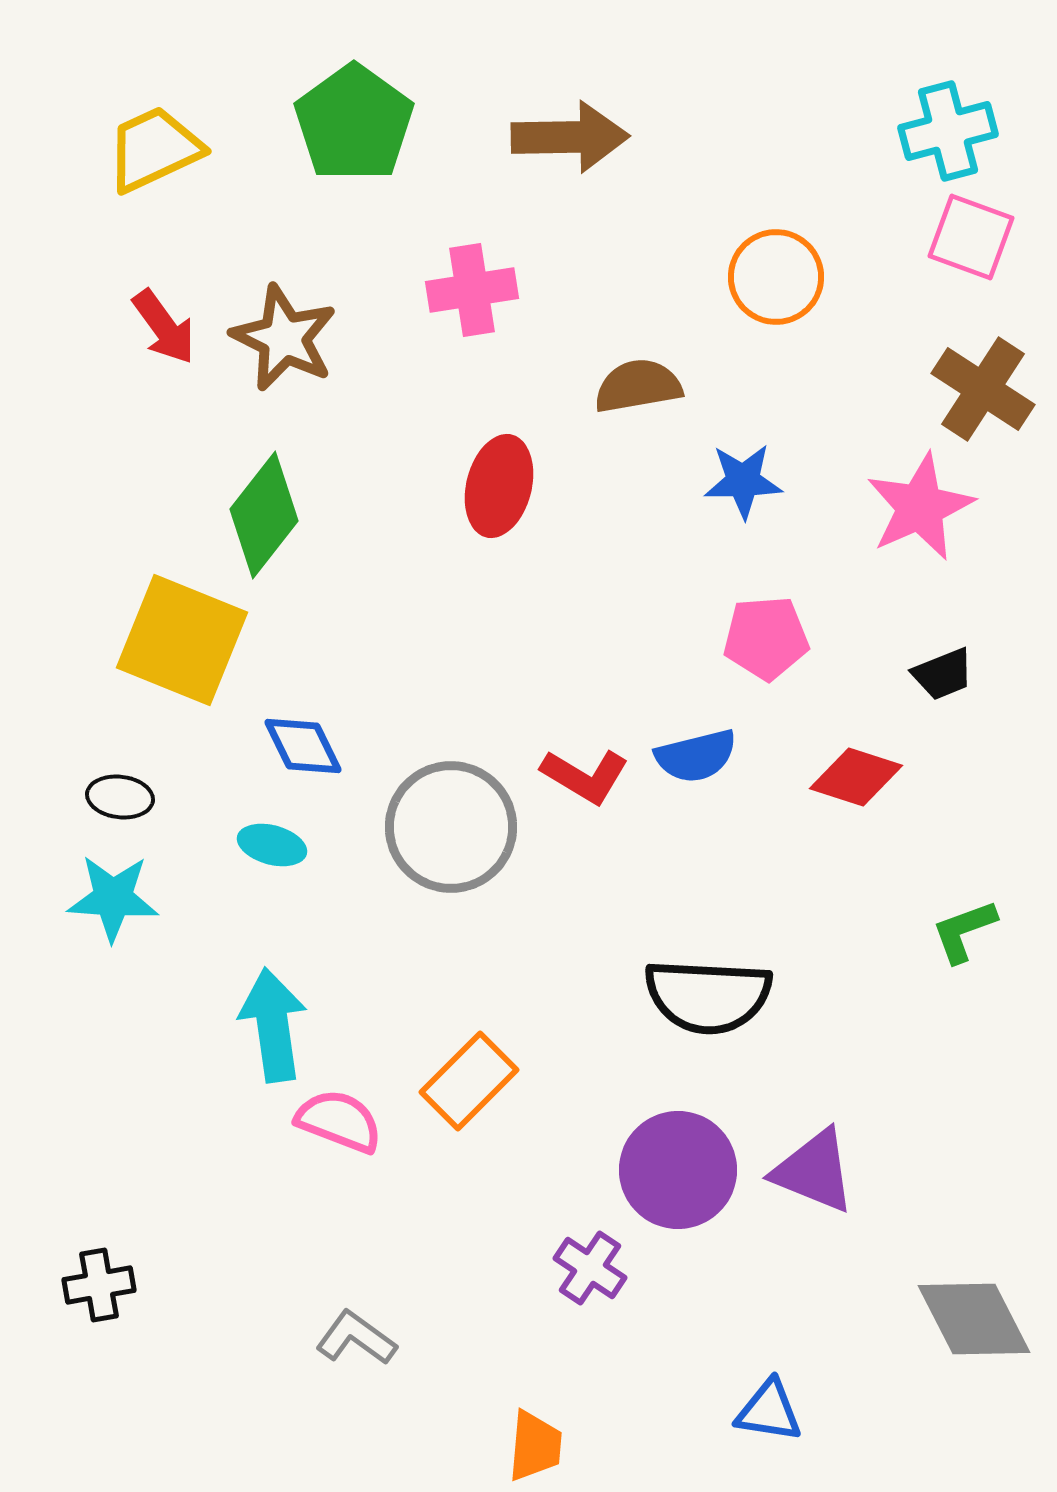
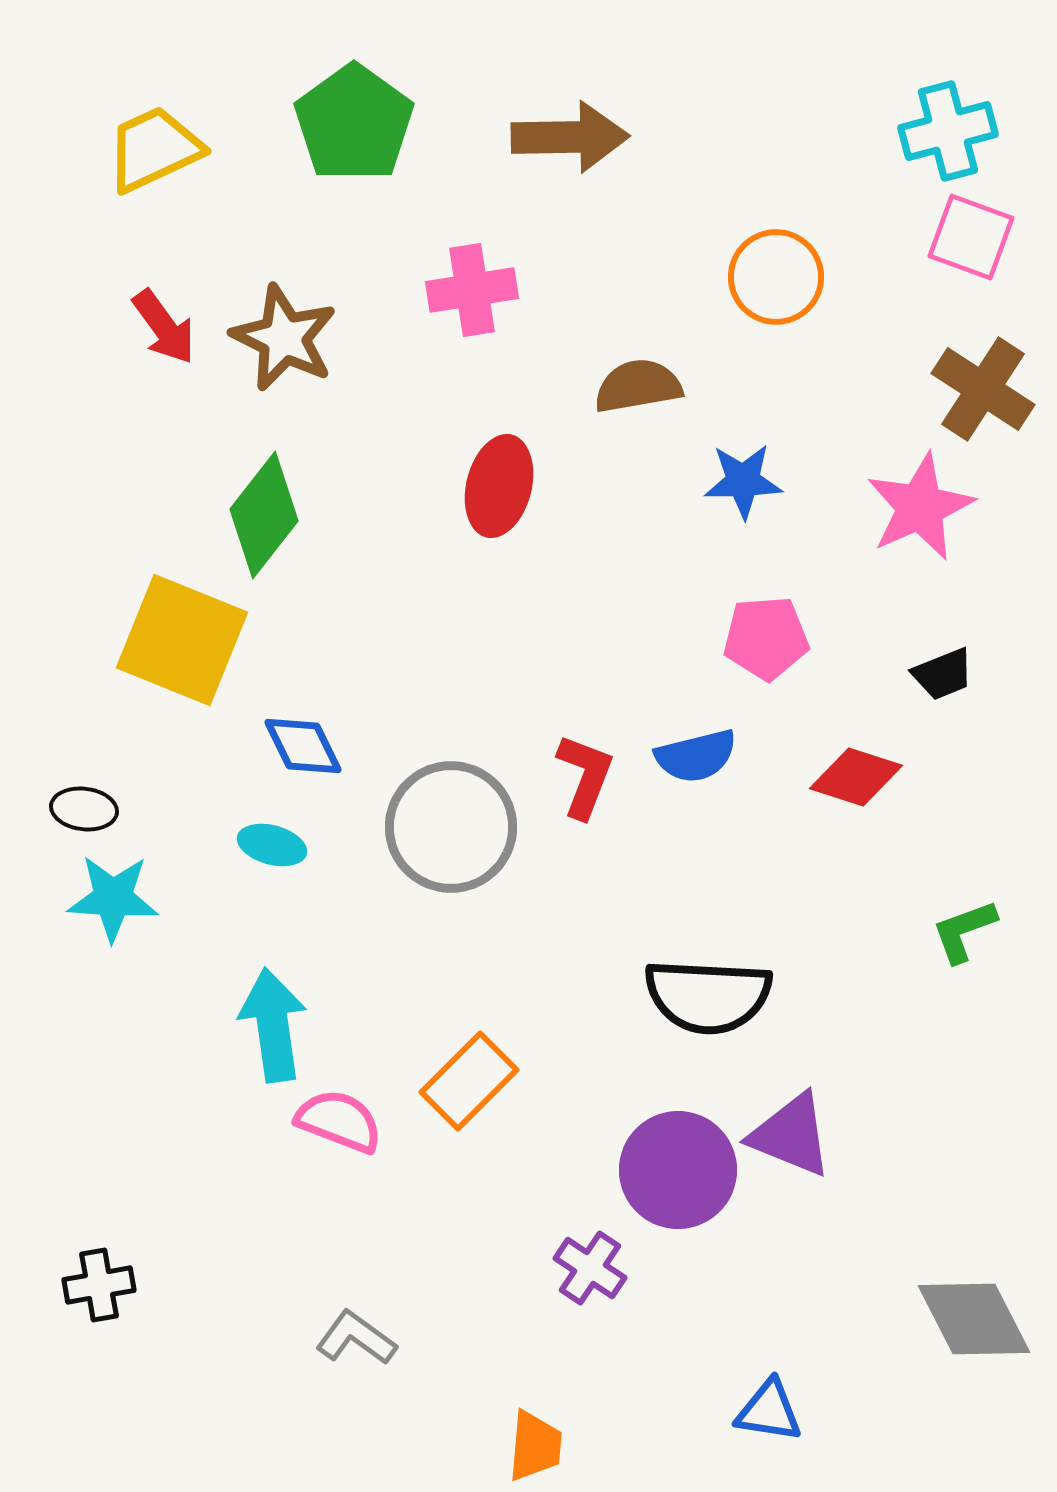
red L-shape: rotated 100 degrees counterclockwise
black ellipse: moved 36 px left, 12 px down
purple triangle: moved 23 px left, 36 px up
